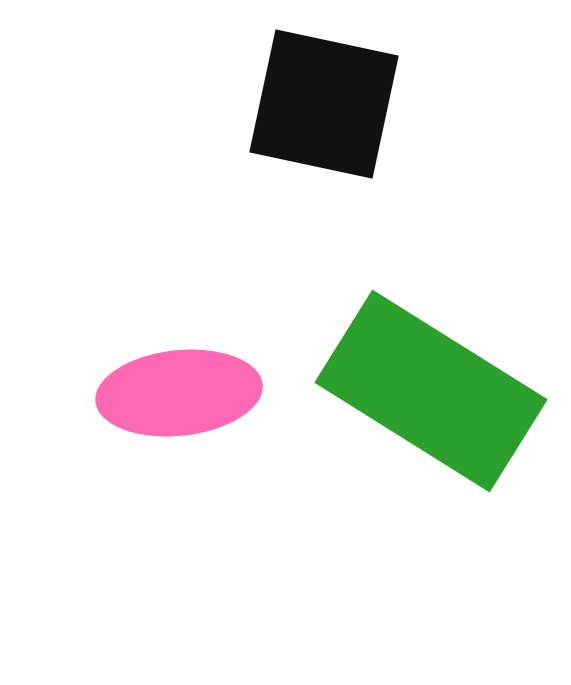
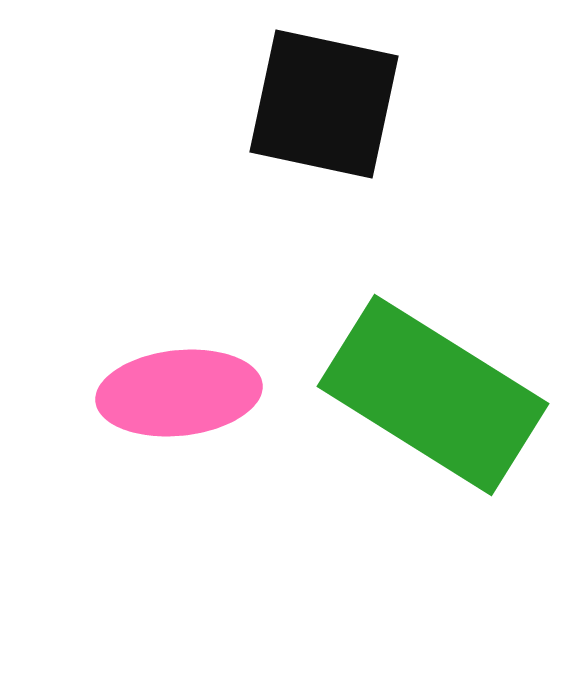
green rectangle: moved 2 px right, 4 px down
